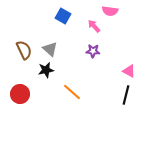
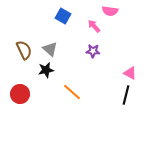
pink triangle: moved 1 px right, 2 px down
